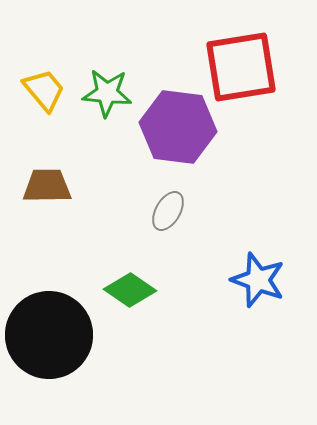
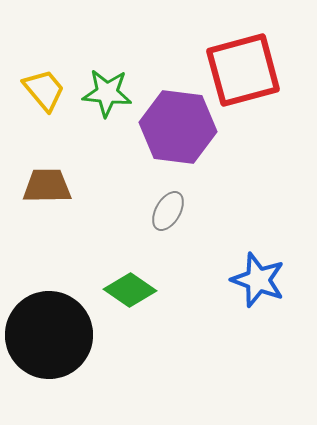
red square: moved 2 px right, 3 px down; rotated 6 degrees counterclockwise
